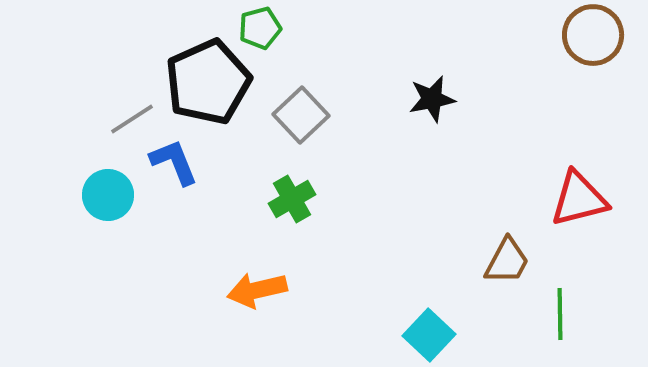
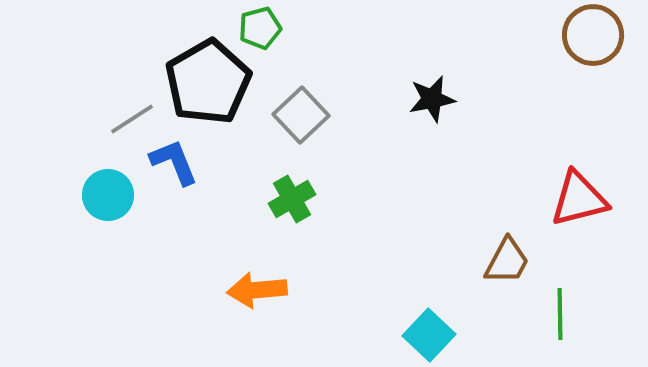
black pentagon: rotated 6 degrees counterclockwise
orange arrow: rotated 8 degrees clockwise
